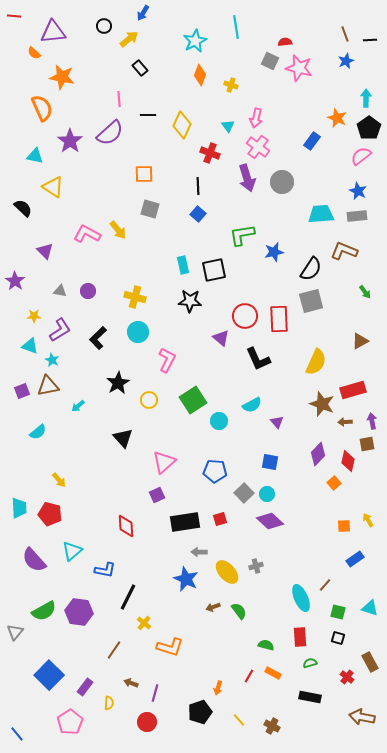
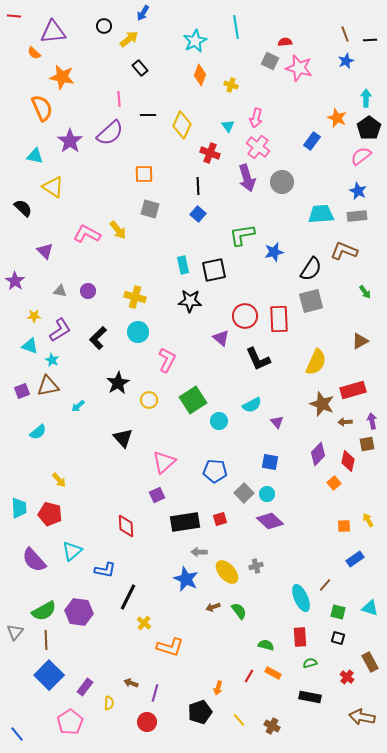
brown line at (114, 650): moved 68 px left, 10 px up; rotated 36 degrees counterclockwise
